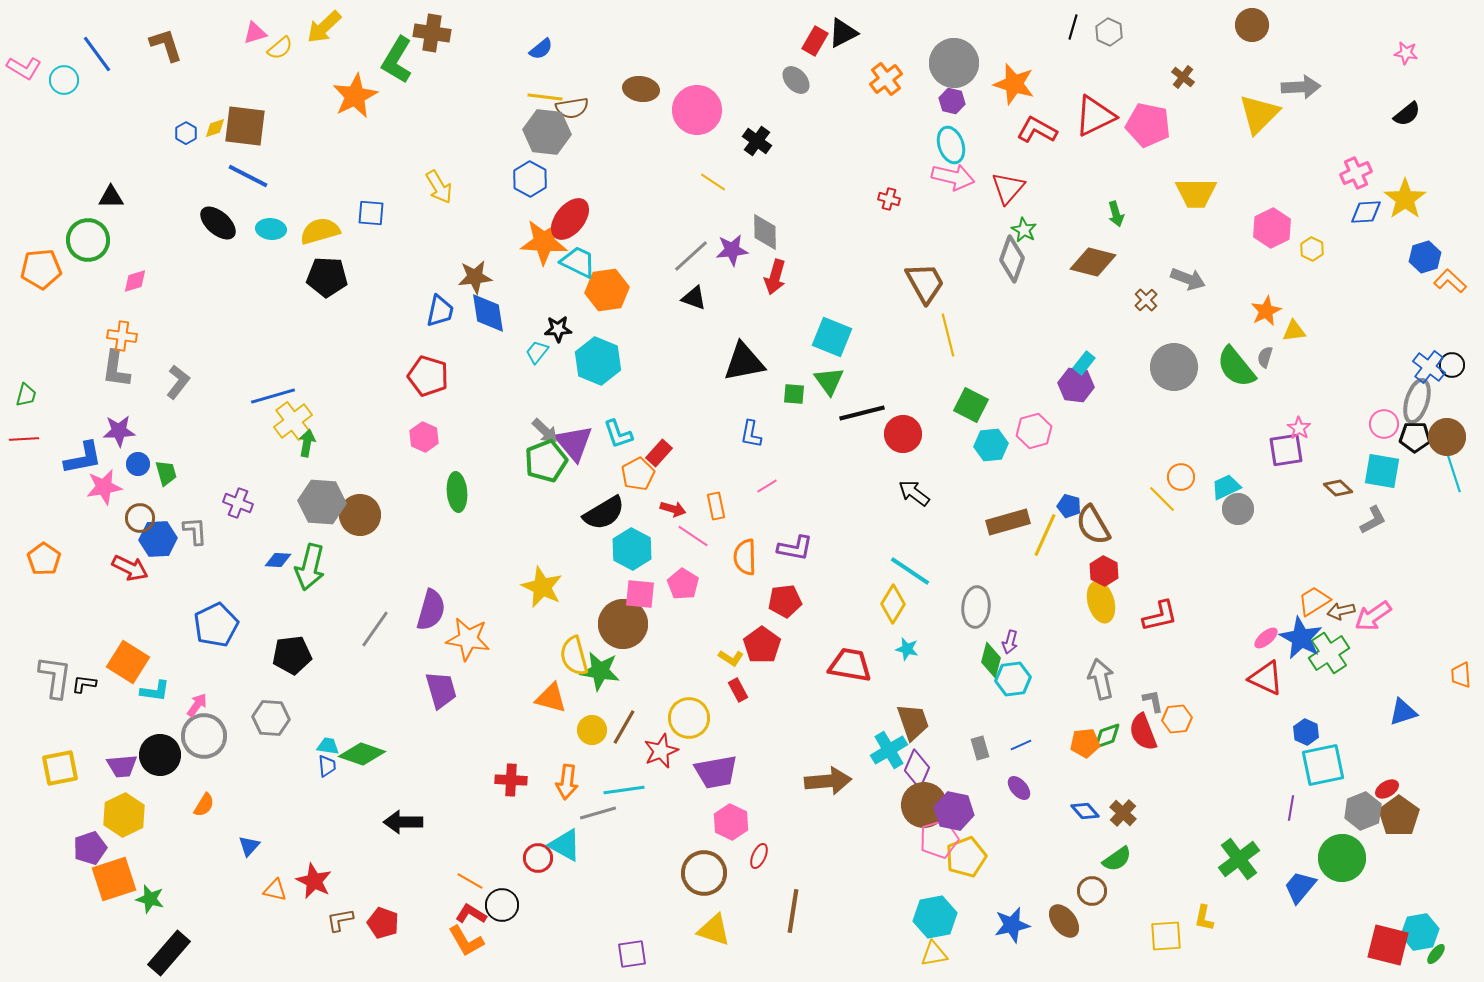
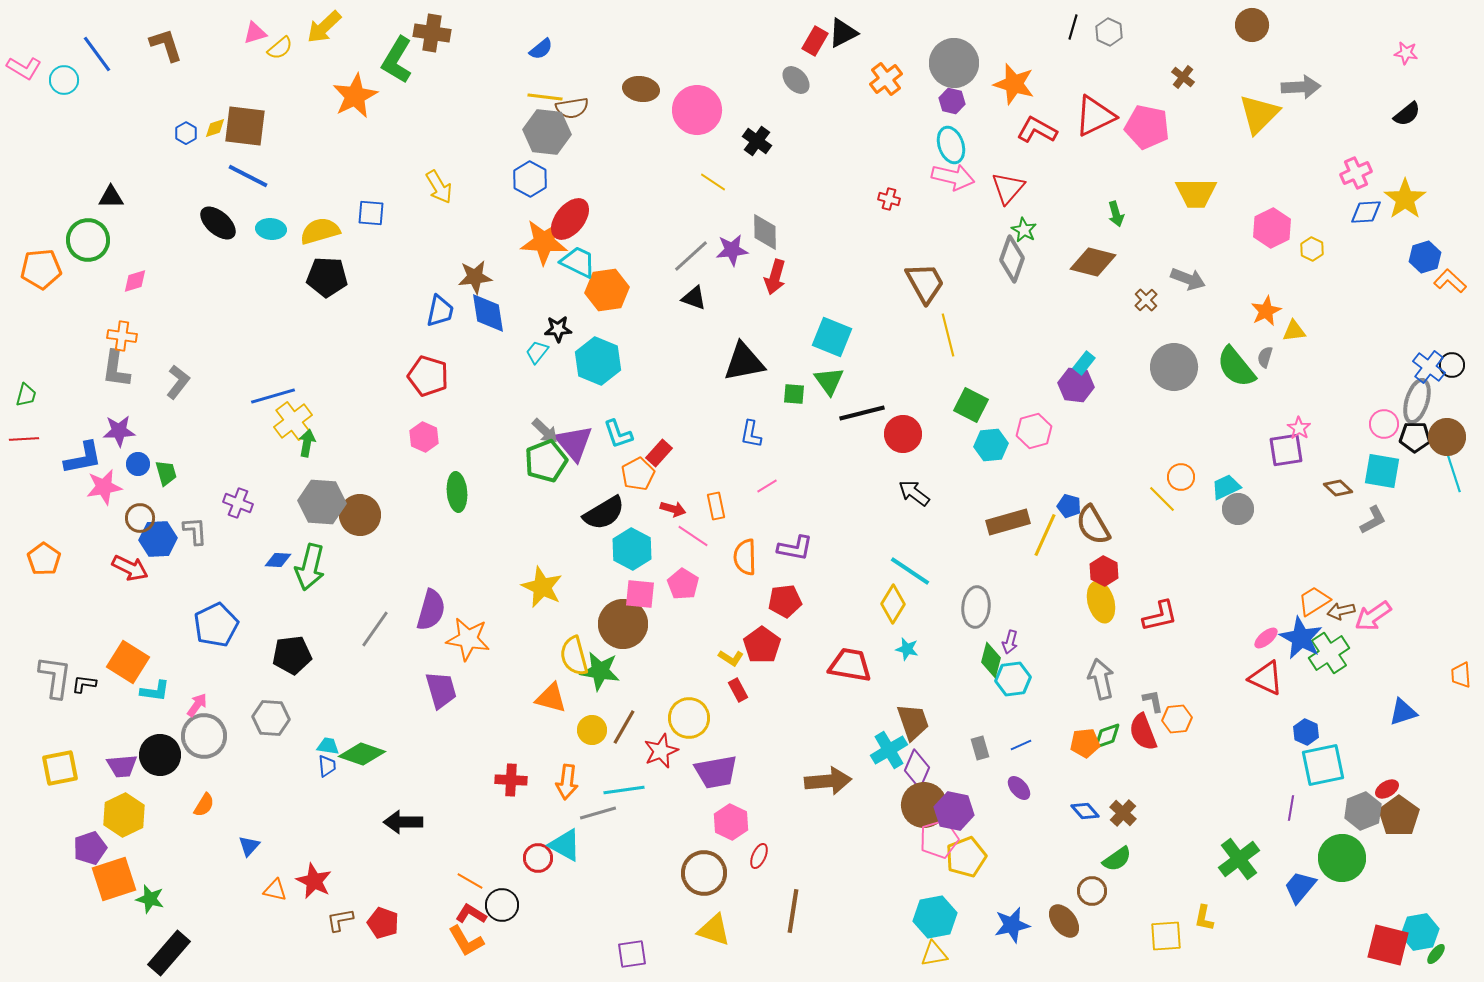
pink pentagon at (1148, 125): moved 1 px left, 2 px down
